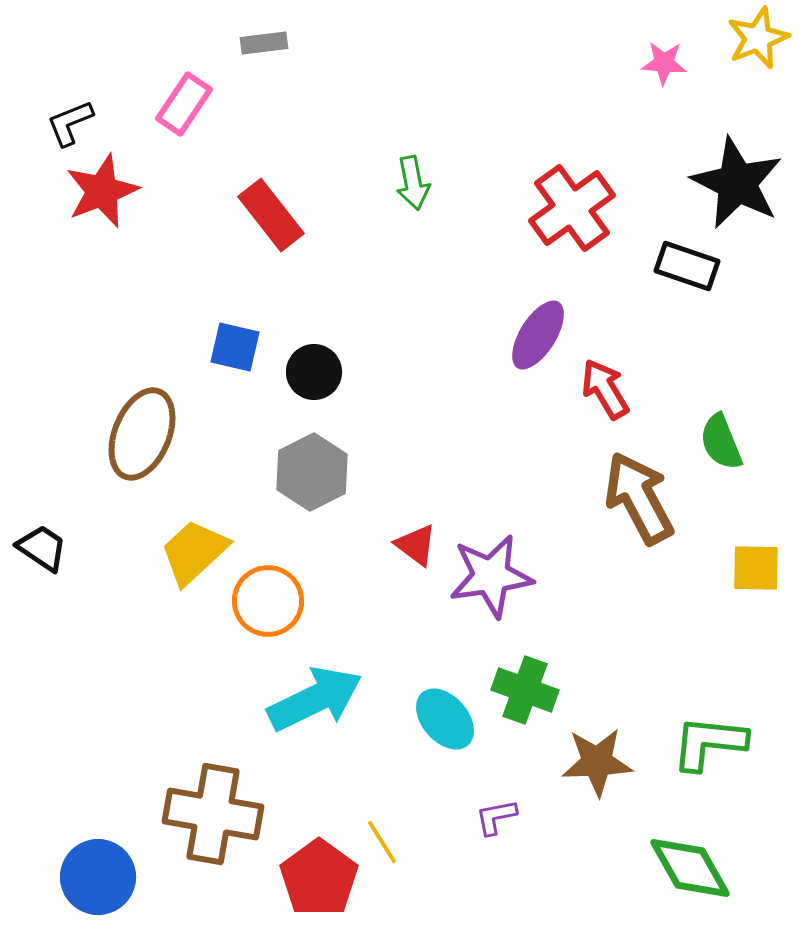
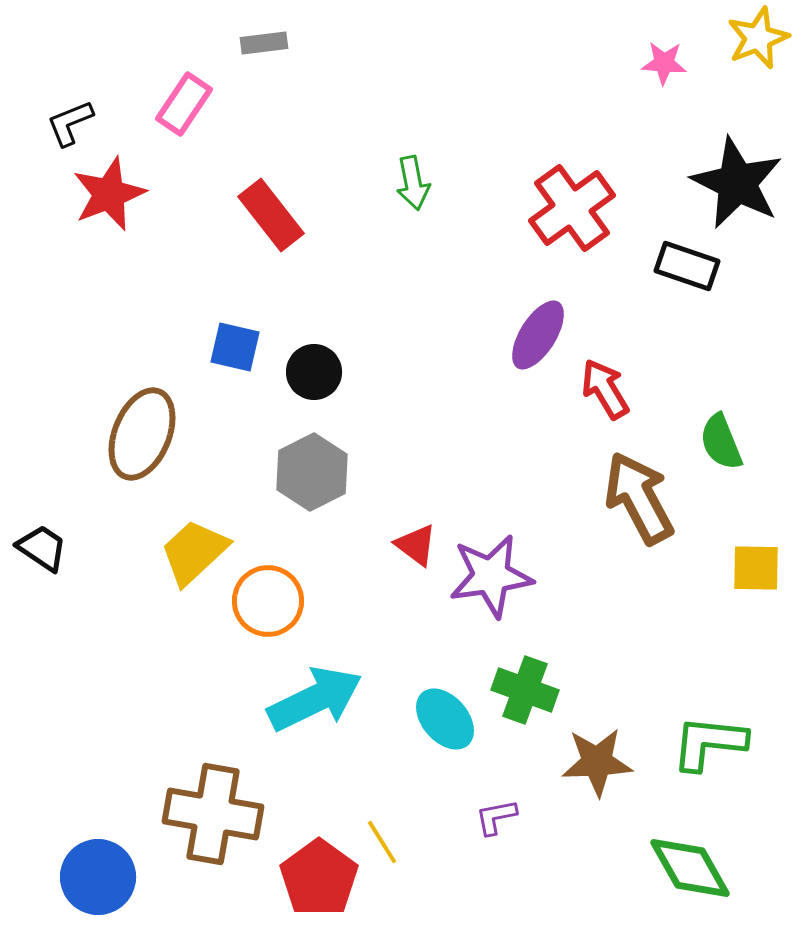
red star: moved 7 px right, 3 px down
